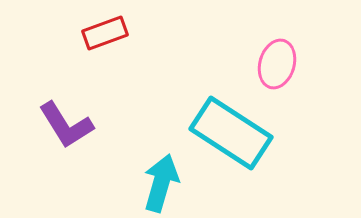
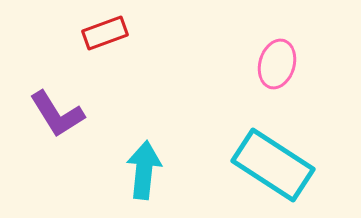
purple L-shape: moved 9 px left, 11 px up
cyan rectangle: moved 42 px right, 32 px down
cyan arrow: moved 17 px left, 13 px up; rotated 10 degrees counterclockwise
